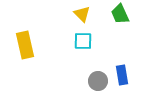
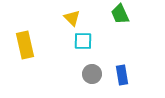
yellow triangle: moved 10 px left, 4 px down
gray circle: moved 6 px left, 7 px up
